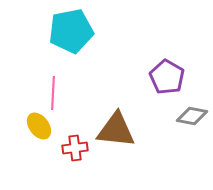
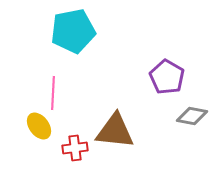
cyan pentagon: moved 2 px right
brown triangle: moved 1 px left, 1 px down
